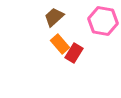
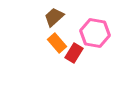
pink hexagon: moved 8 px left, 12 px down
orange rectangle: moved 3 px left, 1 px up
